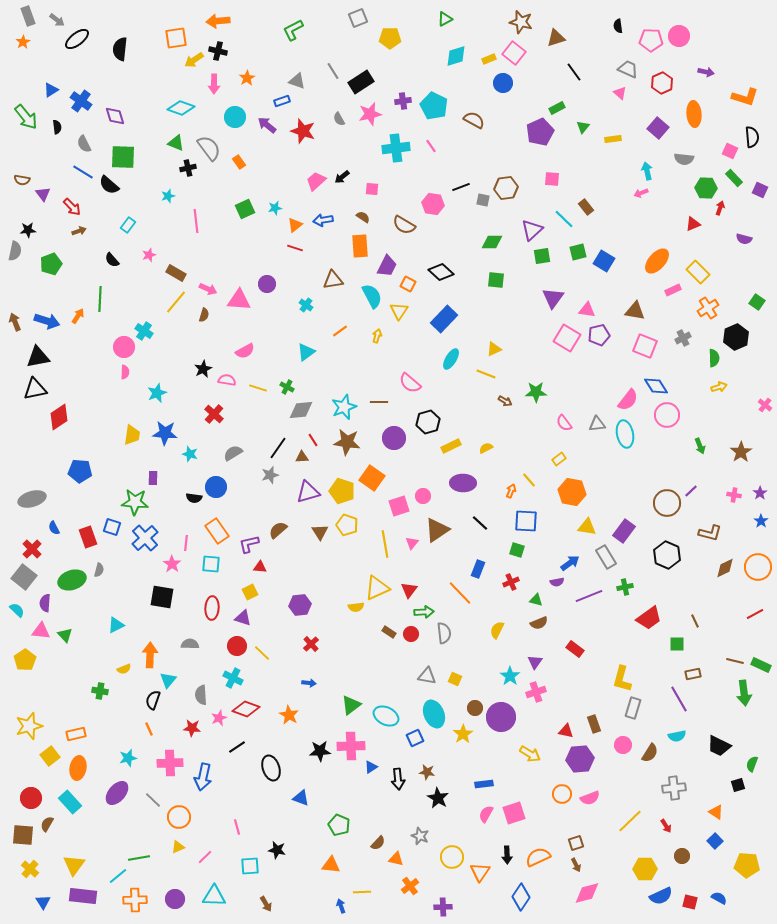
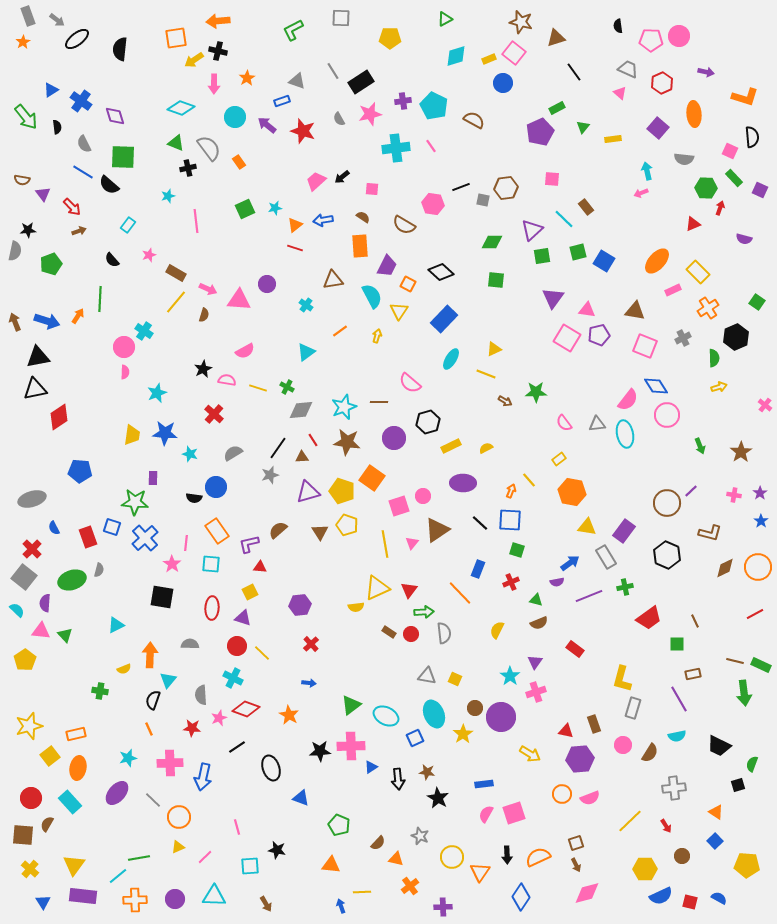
gray square at (358, 18): moved 17 px left; rotated 24 degrees clockwise
blue square at (526, 521): moved 16 px left, 1 px up
